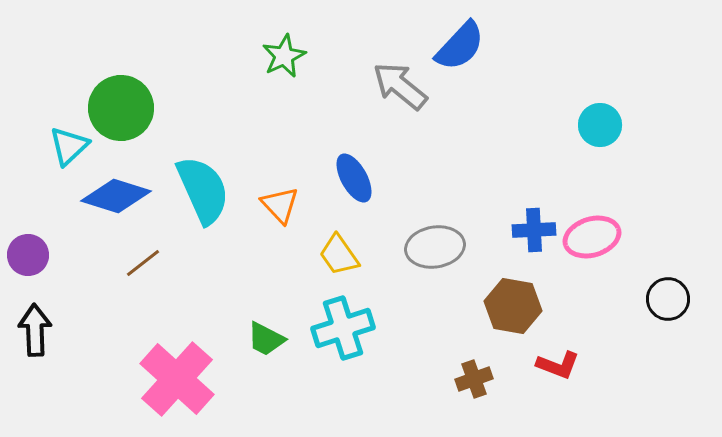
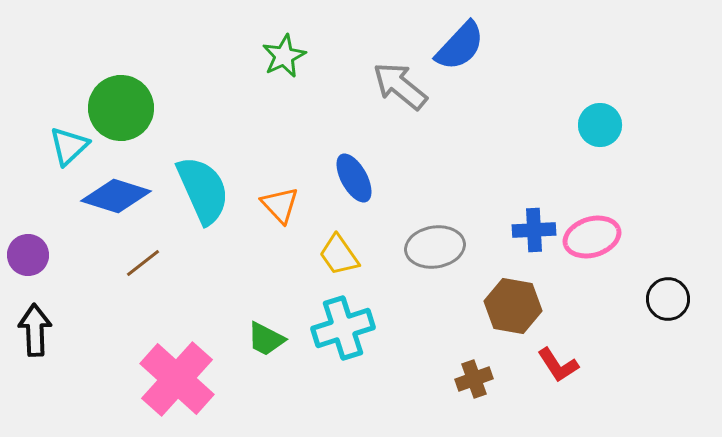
red L-shape: rotated 36 degrees clockwise
